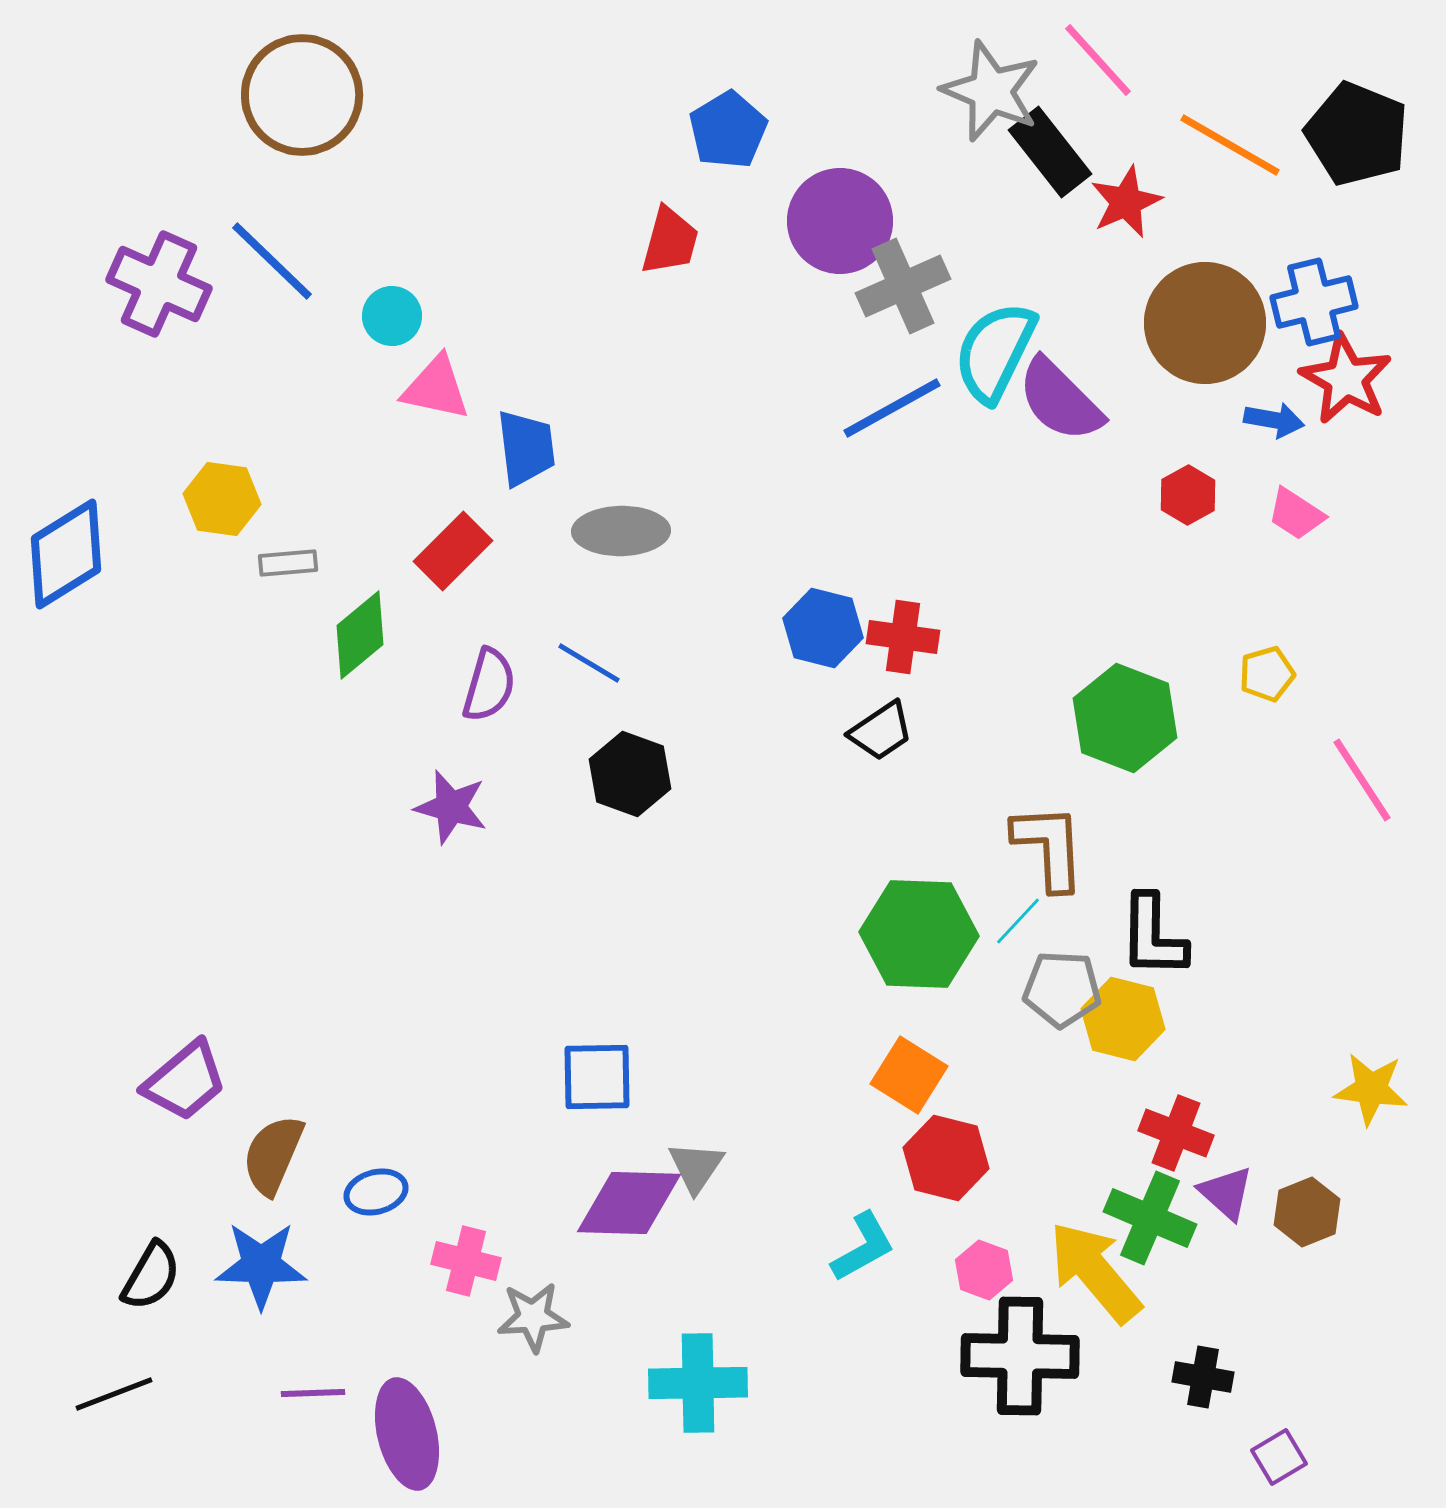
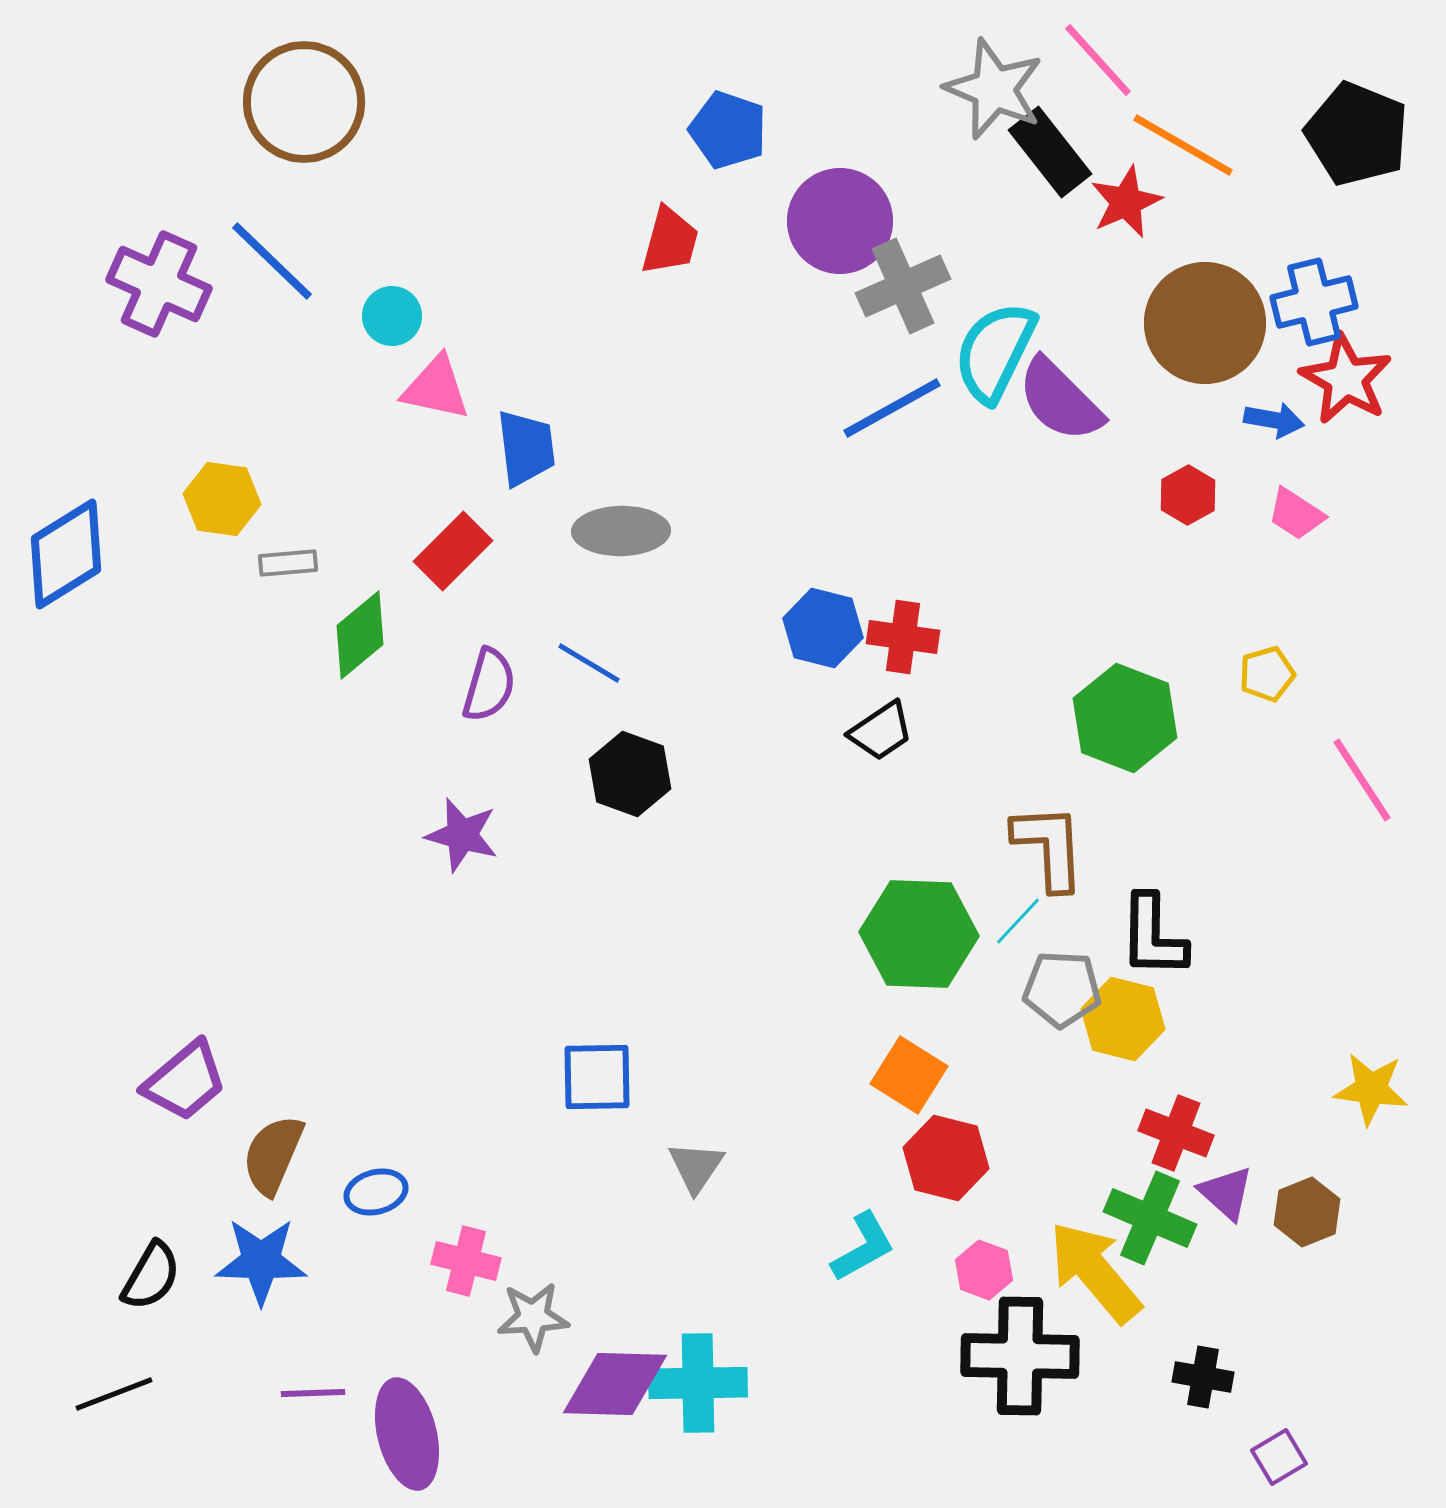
gray star at (991, 91): moved 3 px right, 2 px up
brown circle at (302, 95): moved 2 px right, 7 px down
blue pentagon at (728, 130): rotated 22 degrees counterclockwise
orange line at (1230, 145): moved 47 px left
purple star at (451, 807): moved 11 px right, 28 px down
purple diamond at (629, 1203): moved 14 px left, 181 px down
blue star at (261, 1265): moved 4 px up
